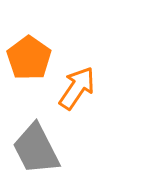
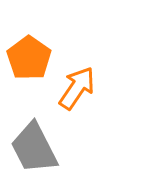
gray trapezoid: moved 2 px left, 1 px up
